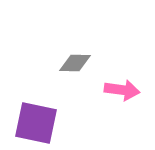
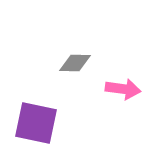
pink arrow: moved 1 px right, 1 px up
